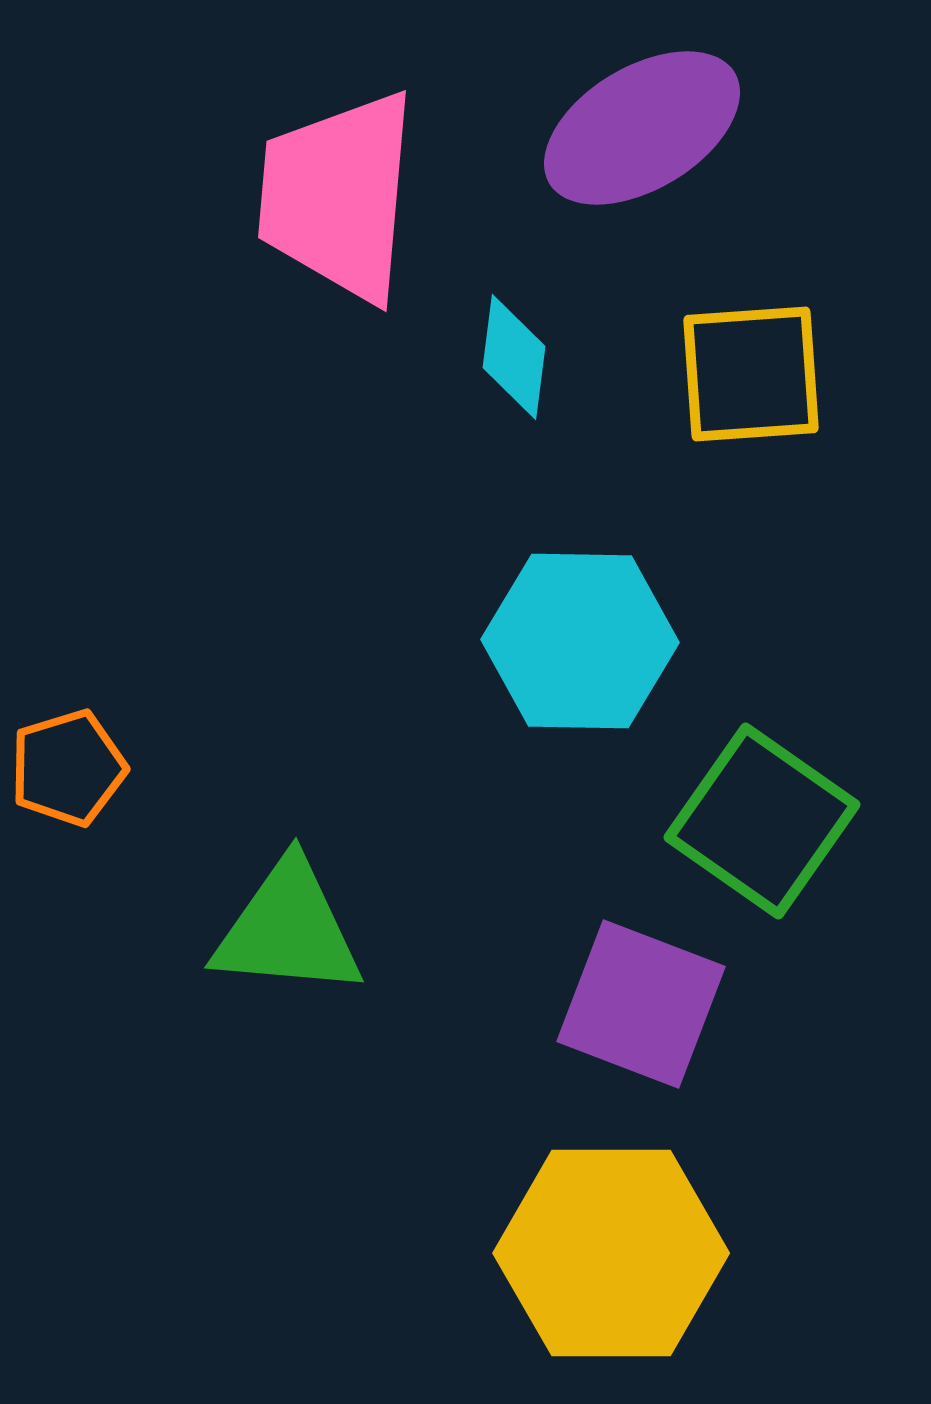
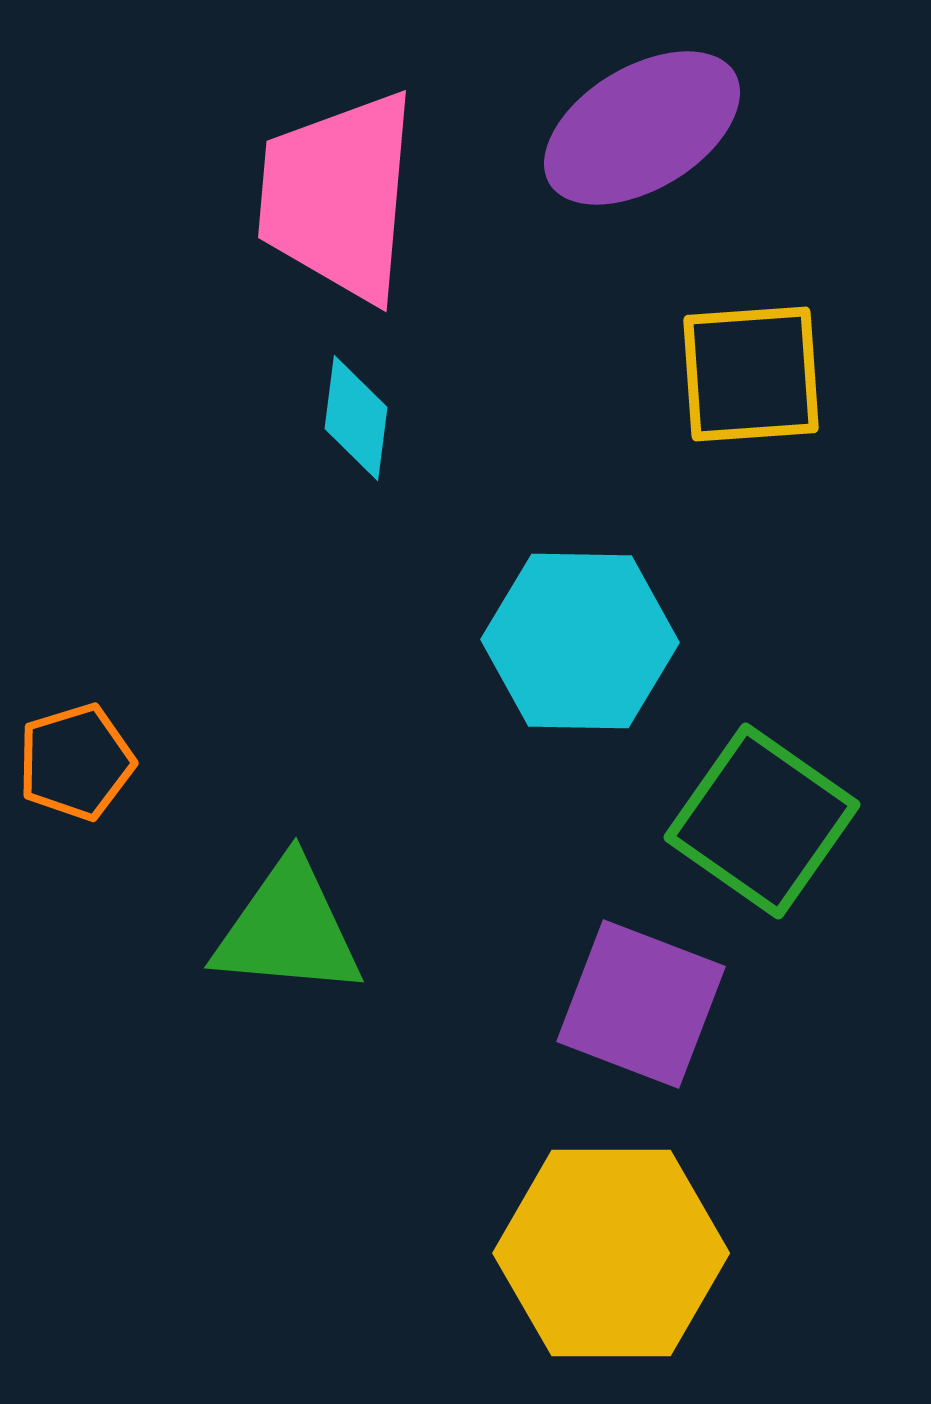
cyan diamond: moved 158 px left, 61 px down
orange pentagon: moved 8 px right, 6 px up
